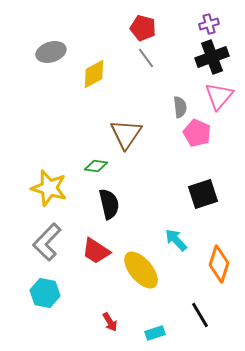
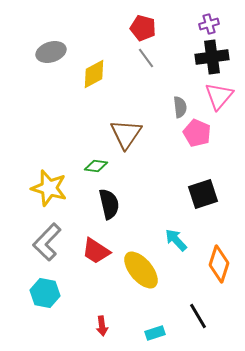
black cross: rotated 12 degrees clockwise
black line: moved 2 px left, 1 px down
red arrow: moved 8 px left, 4 px down; rotated 24 degrees clockwise
